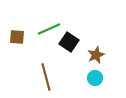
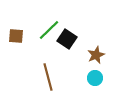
green line: moved 1 px down; rotated 20 degrees counterclockwise
brown square: moved 1 px left, 1 px up
black square: moved 2 px left, 3 px up
brown line: moved 2 px right
